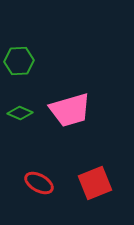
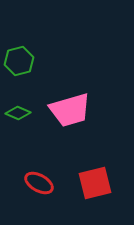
green hexagon: rotated 12 degrees counterclockwise
green diamond: moved 2 px left
red square: rotated 8 degrees clockwise
